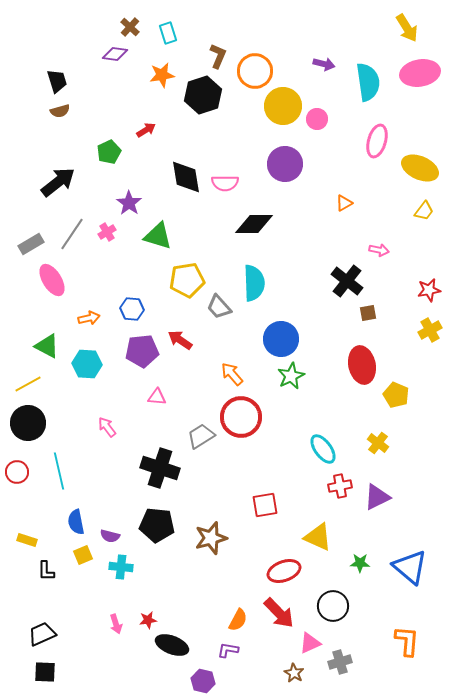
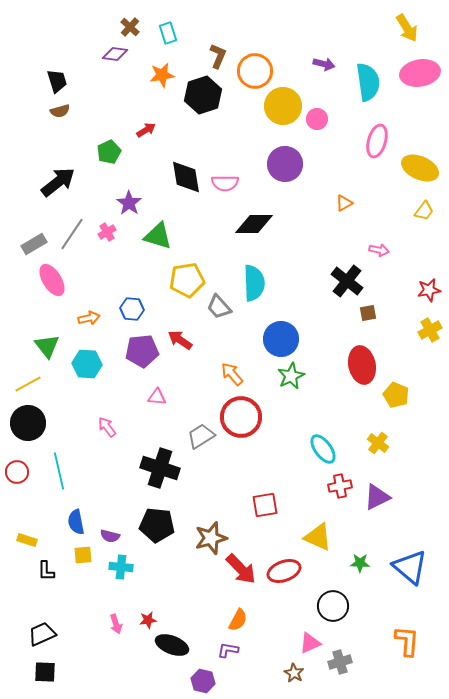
gray rectangle at (31, 244): moved 3 px right
green triangle at (47, 346): rotated 24 degrees clockwise
yellow square at (83, 555): rotated 18 degrees clockwise
red arrow at (279, 613): moved 38 px left, 44 px up
